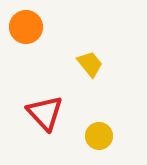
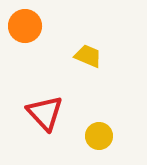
orange circle: moved 1 px left, 1 px up
yellow trapezoid: moved 2 px left, 8 px up; rotated 28 degrees counterclockwise
